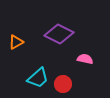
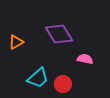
purple diamond: rotated 32 degrees clockwise
